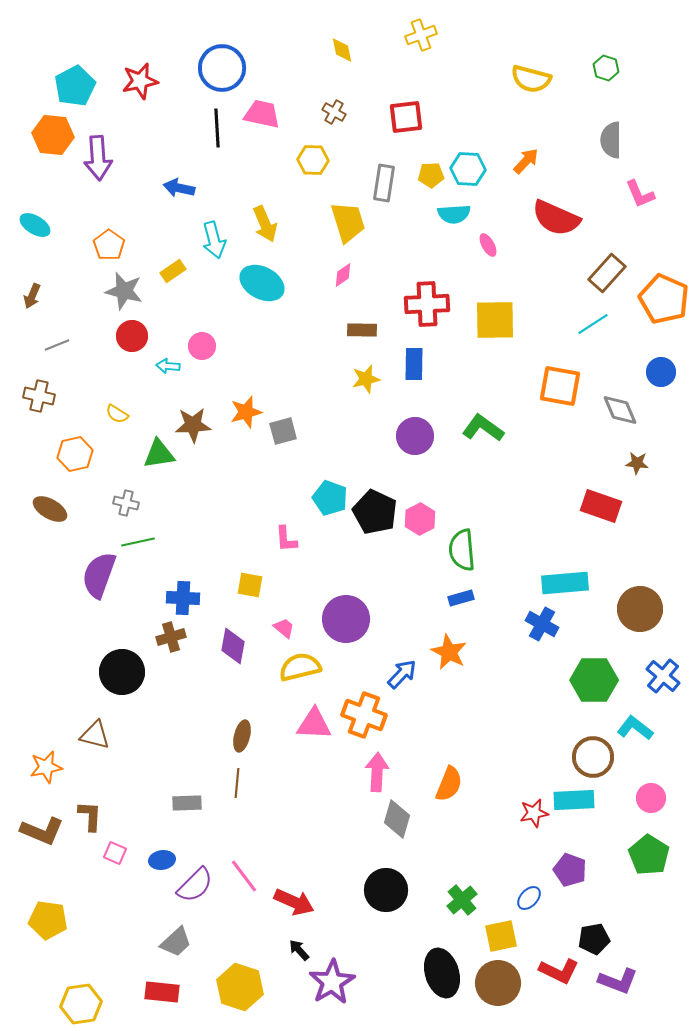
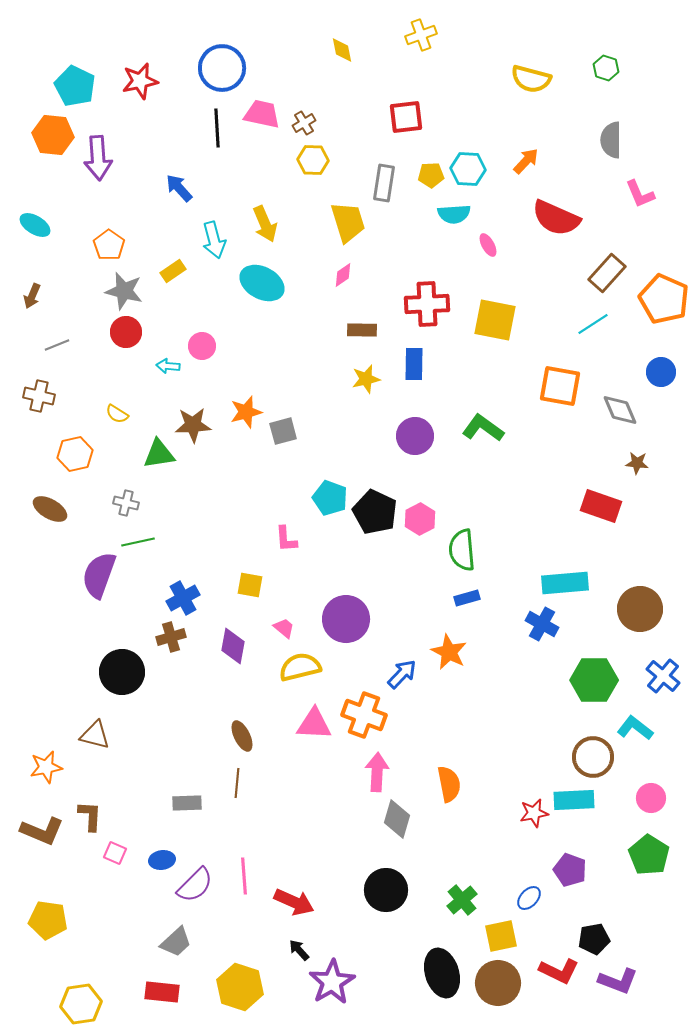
cyan pentagon at (75, 86): rotated 18 degrees counterclockwise
brown cross at (334, 112): moved 30 px left, 11 px down; rotated 30 degrees clockwise
blue arrow at (179, 188): rotated 36 degrees clockwise
yellow square at (495, 320): rotated 12 degrees clockwise
red circle at (132, 336): moved 6 px left, 4 px up
blue cross at (183, 598): rotated 32 degrees counterclockwise
blue rectangle at (461, 598): moved 6 px right
brown ellipse at (242, 736): rotated 40 degrees counterclockwise
orange semicircle at (449, 784): rotated 33 degrees counterclockwise
pink line at (244, 876): rotated 33 degrees clockwise
